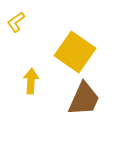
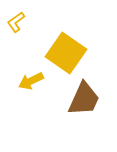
yellow square: moved 9 px left, 1 px down
yellow arrow: rotated 120 degrees counterclockwise
